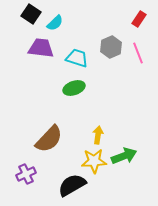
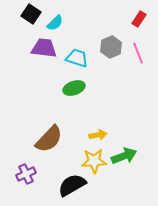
purple trapezoid: moved 3 px right
yellow arrow: rotated 72 degrees clockwise
